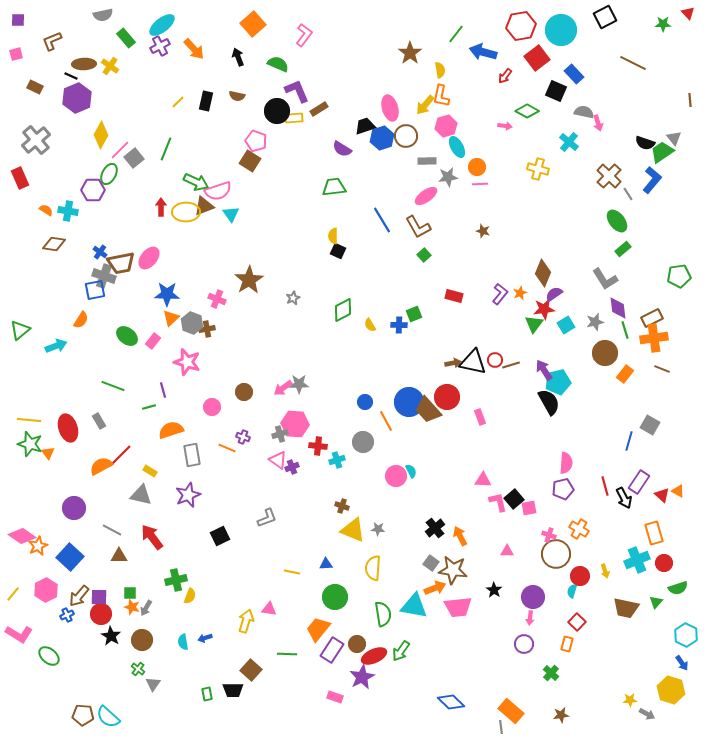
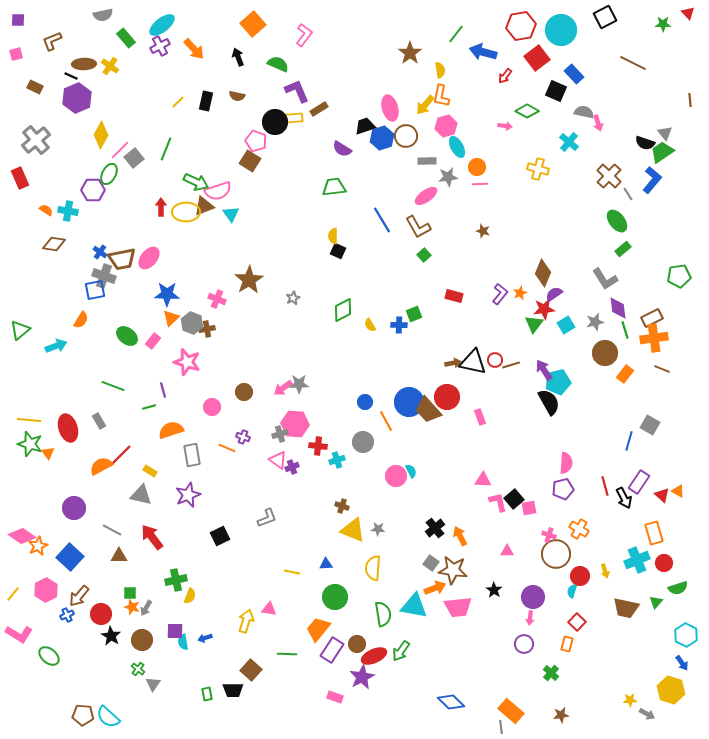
black circle at (277, 111): moved 2 px left, 11 px down
gray triangle at (674, 138): moved 9 px left, 5 px up
brown trapezoid at (121, 263): moved 1 px right, 4 px up
purple square at (99, 597): moved 76 px right, 34 px down
